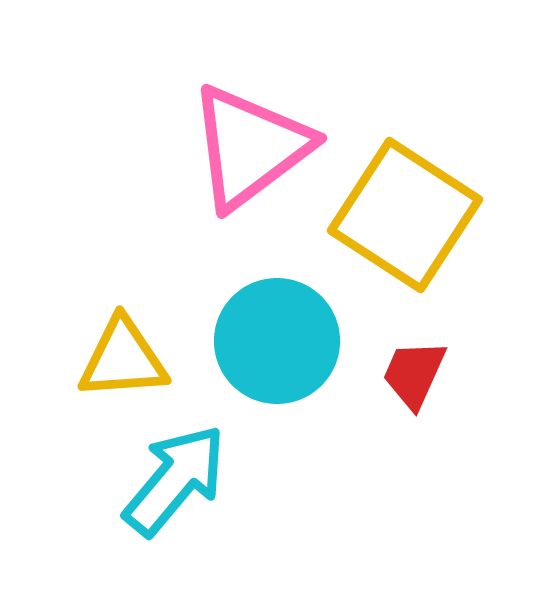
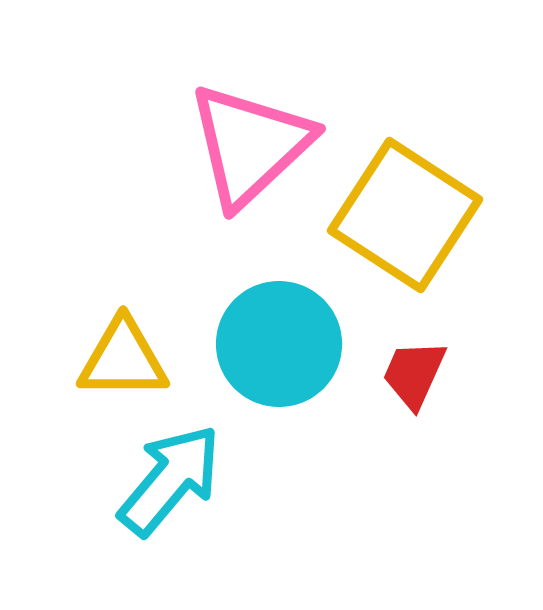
pink triangle: moved 2 px up; rotated 6 degrees counterclockwise
cyan circle: moved 2 px right, 3 px down
yellow triangle: rotated 4 degrees clockwise
cyan arrow: moved 5 px left
